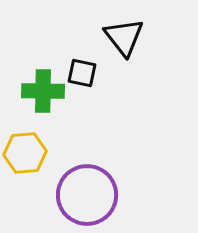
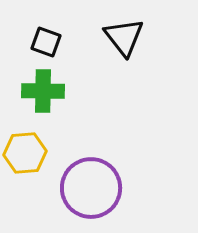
black square: moved 36 px left, 31 px up; rotated 8 degrees clockwise
purple circle: moved 4 px right, 7 px up
